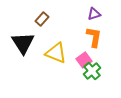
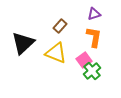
brown rectangle: moved 18 px right, 7 px down
black triangle: rotated 20 degrees clockwise
